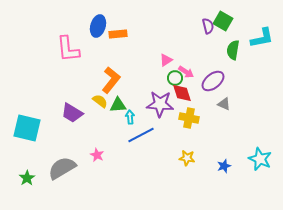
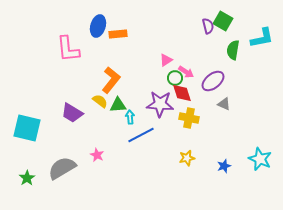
yellow star: rotated 21 degrees counterclockwise
